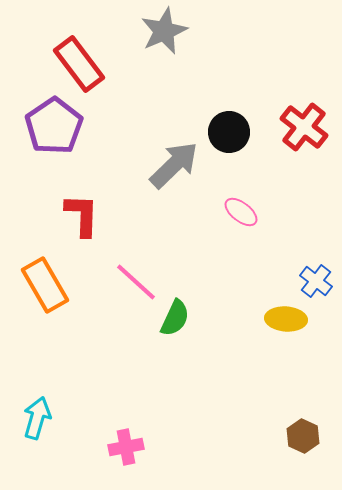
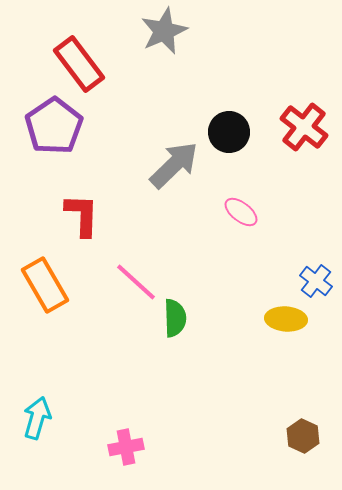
green semicircle: rotated 27 degrees counterclockwise
